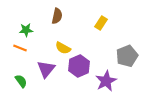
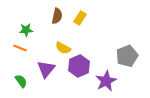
yellow rectangle: moved 21 px left, 5 px up
